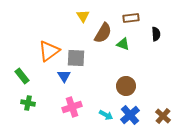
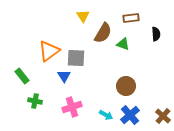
green cross: moved 7 px right, 2 px up
